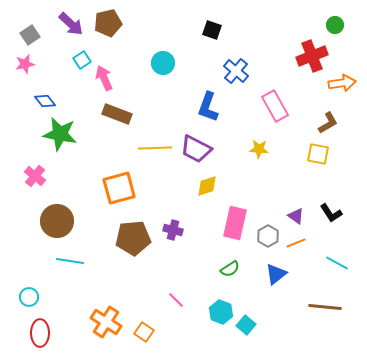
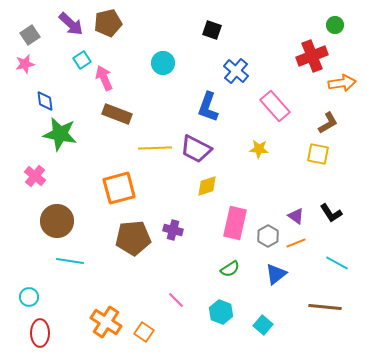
blue diamond at (45, 101): rotated 30 degrees clockwise
pink rectangle at (275, 106): rotated 12 degrees counterclockwise
cyan square at (246, 325): moved 17 px right
